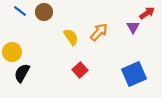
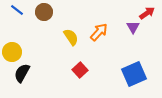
blue line: moved 3 px left, 1 px up
